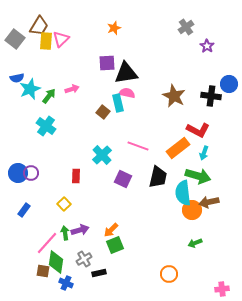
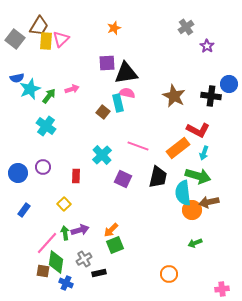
purple circle at (31, 173): moved 12 px right, 6 px up
